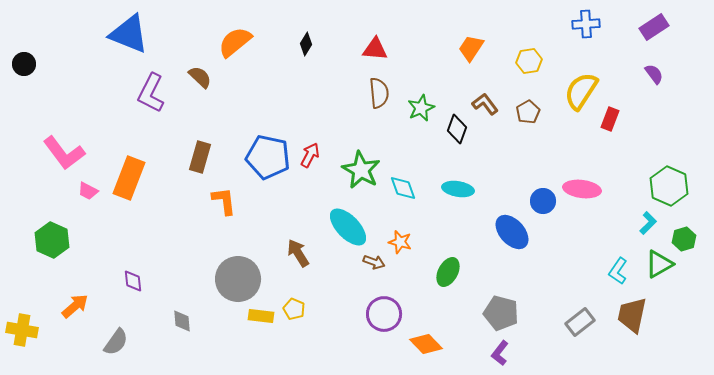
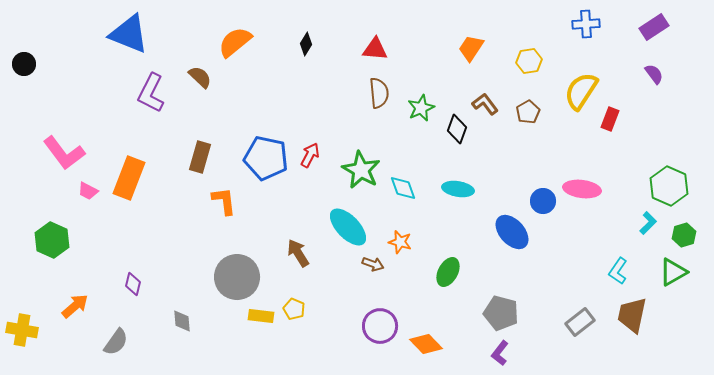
blue pentagon at (268, 157): moved 2 px left, 1 px down
green hexagon at (684, 239): moved 4 px up
brown arrow at (374, 262): moved 1 px left, 2 px down
green triangle at (659, 264): moved 14 px right, 8 px down
gray circle at (238, 279): moved 1 px left, 2 px up
purple diamond at (133, 281): moved 3 px down; rotated 20 degrees clockwise
purple circle at (384, 314): moved 4 px left, 12 px down
